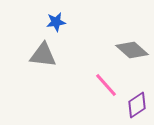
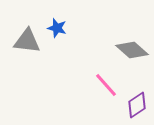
blue star: moved 1 px right, 6 px down; rotated 24 degrees clockwise
gray triangle: moved 16 px left, 14 px up
